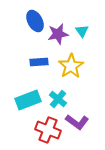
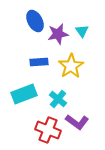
cyan rectangle: moved 4 px left, 6 px up
